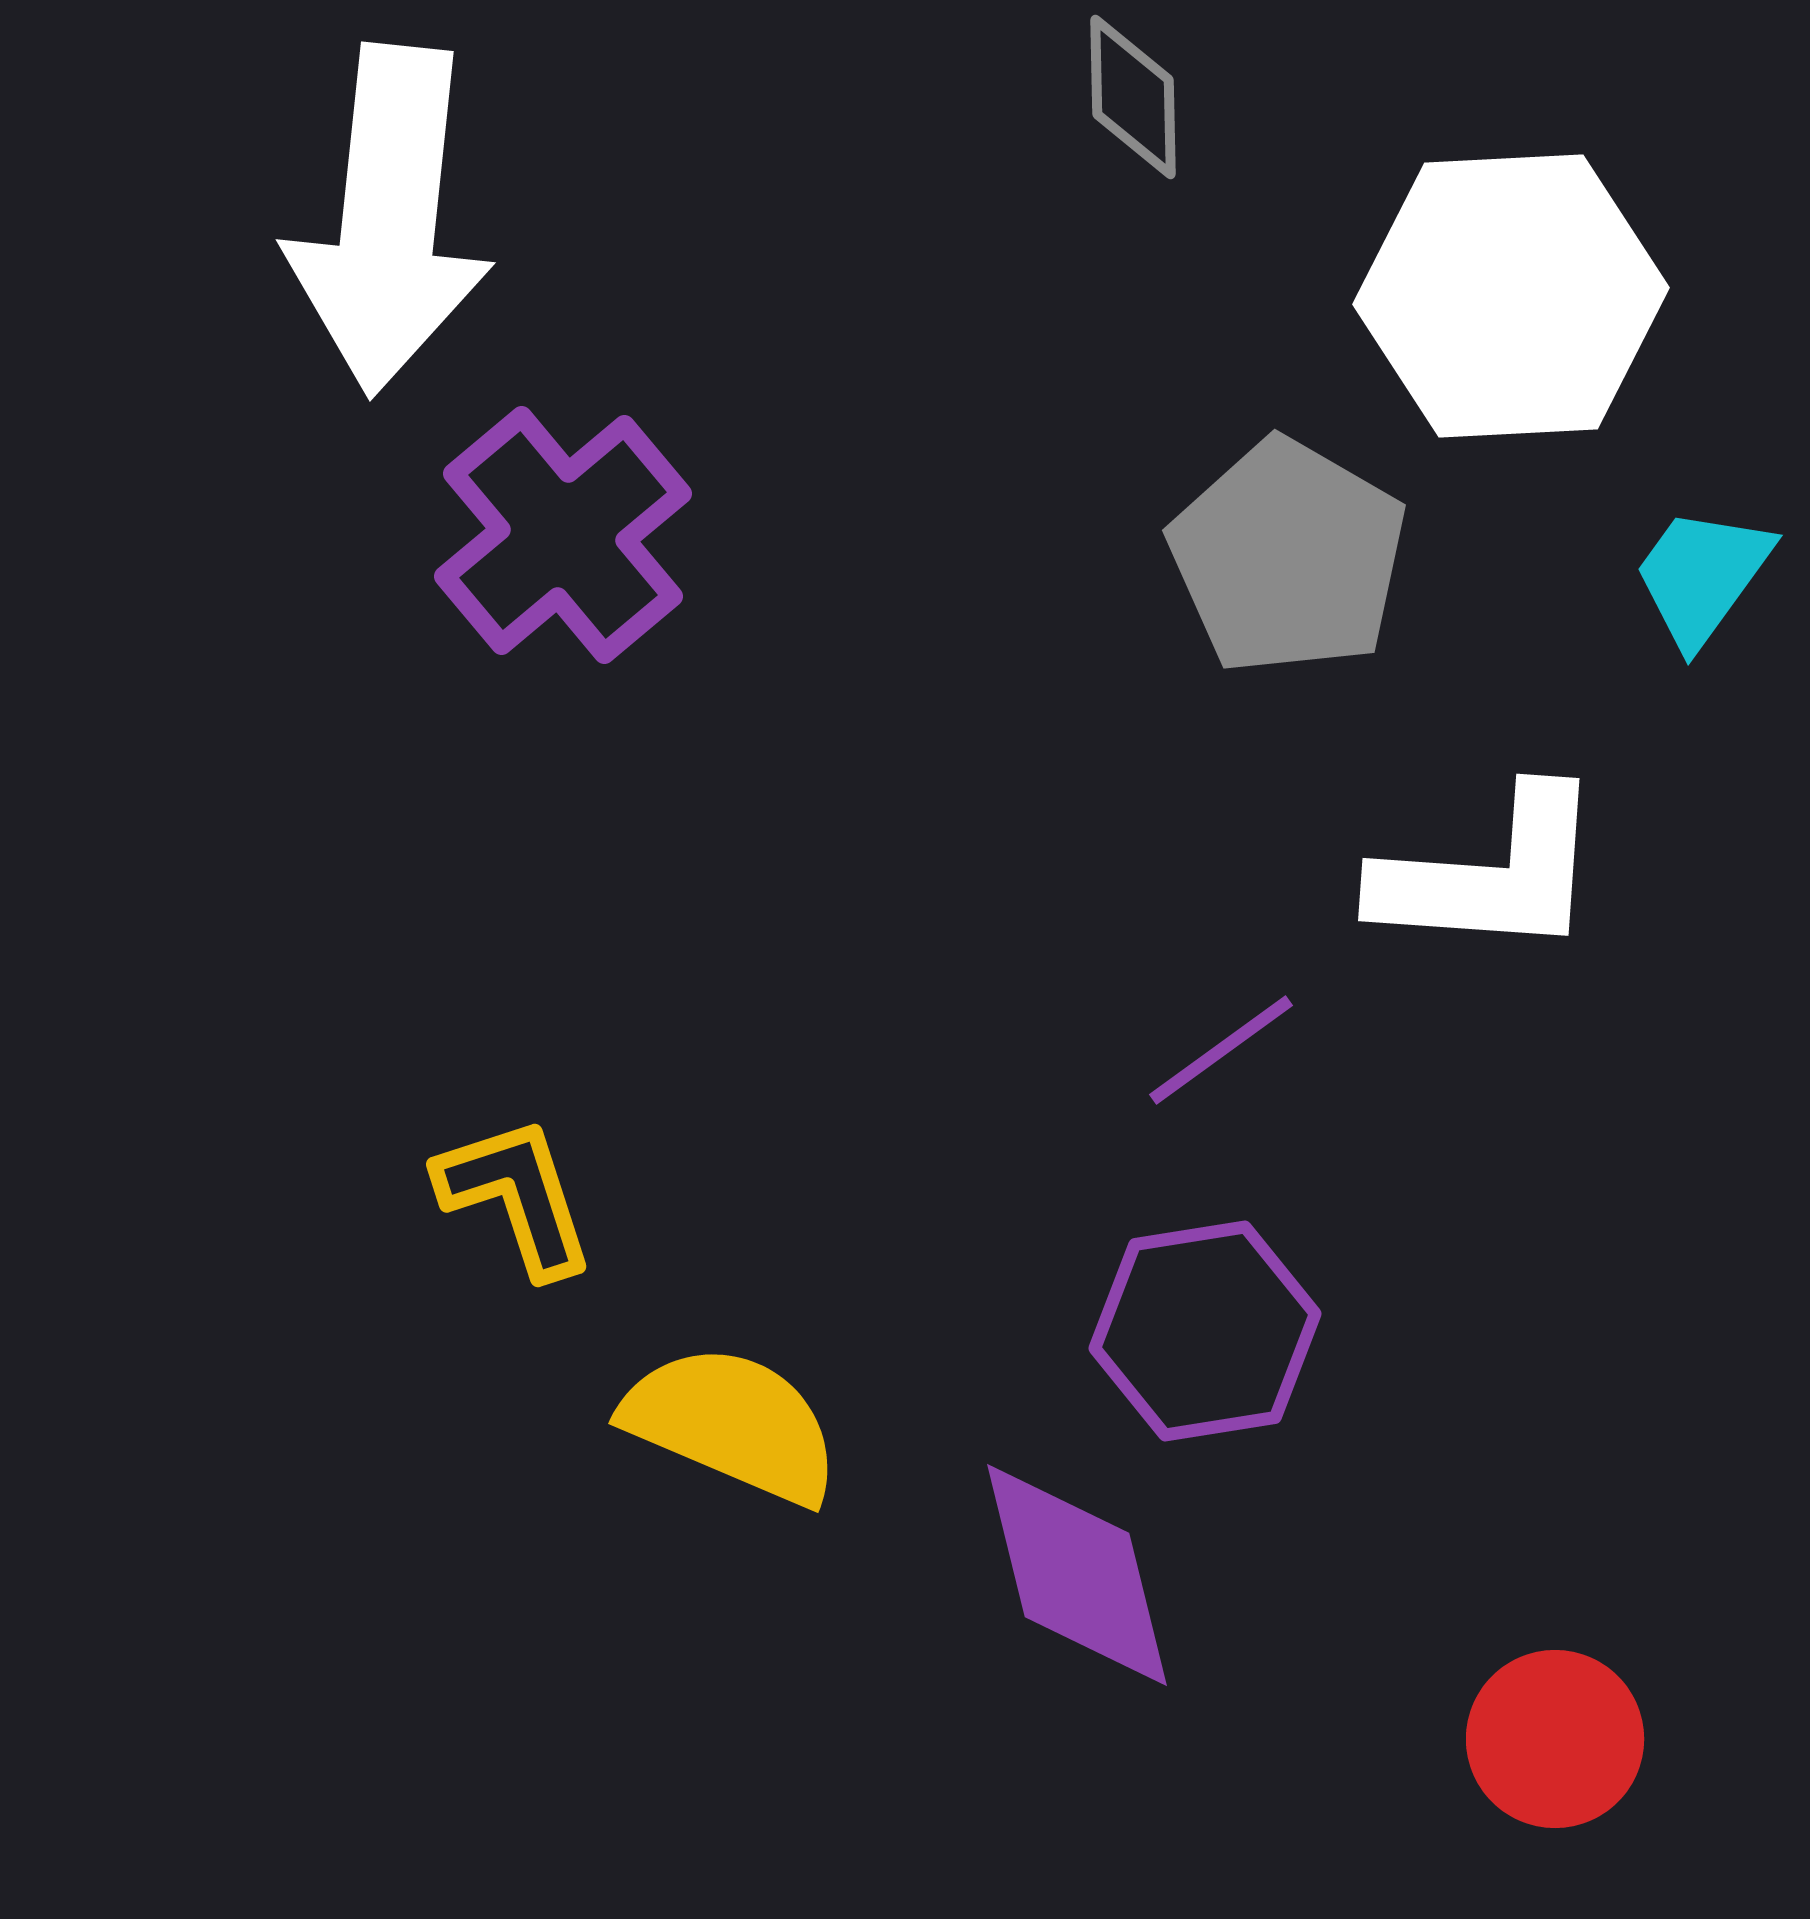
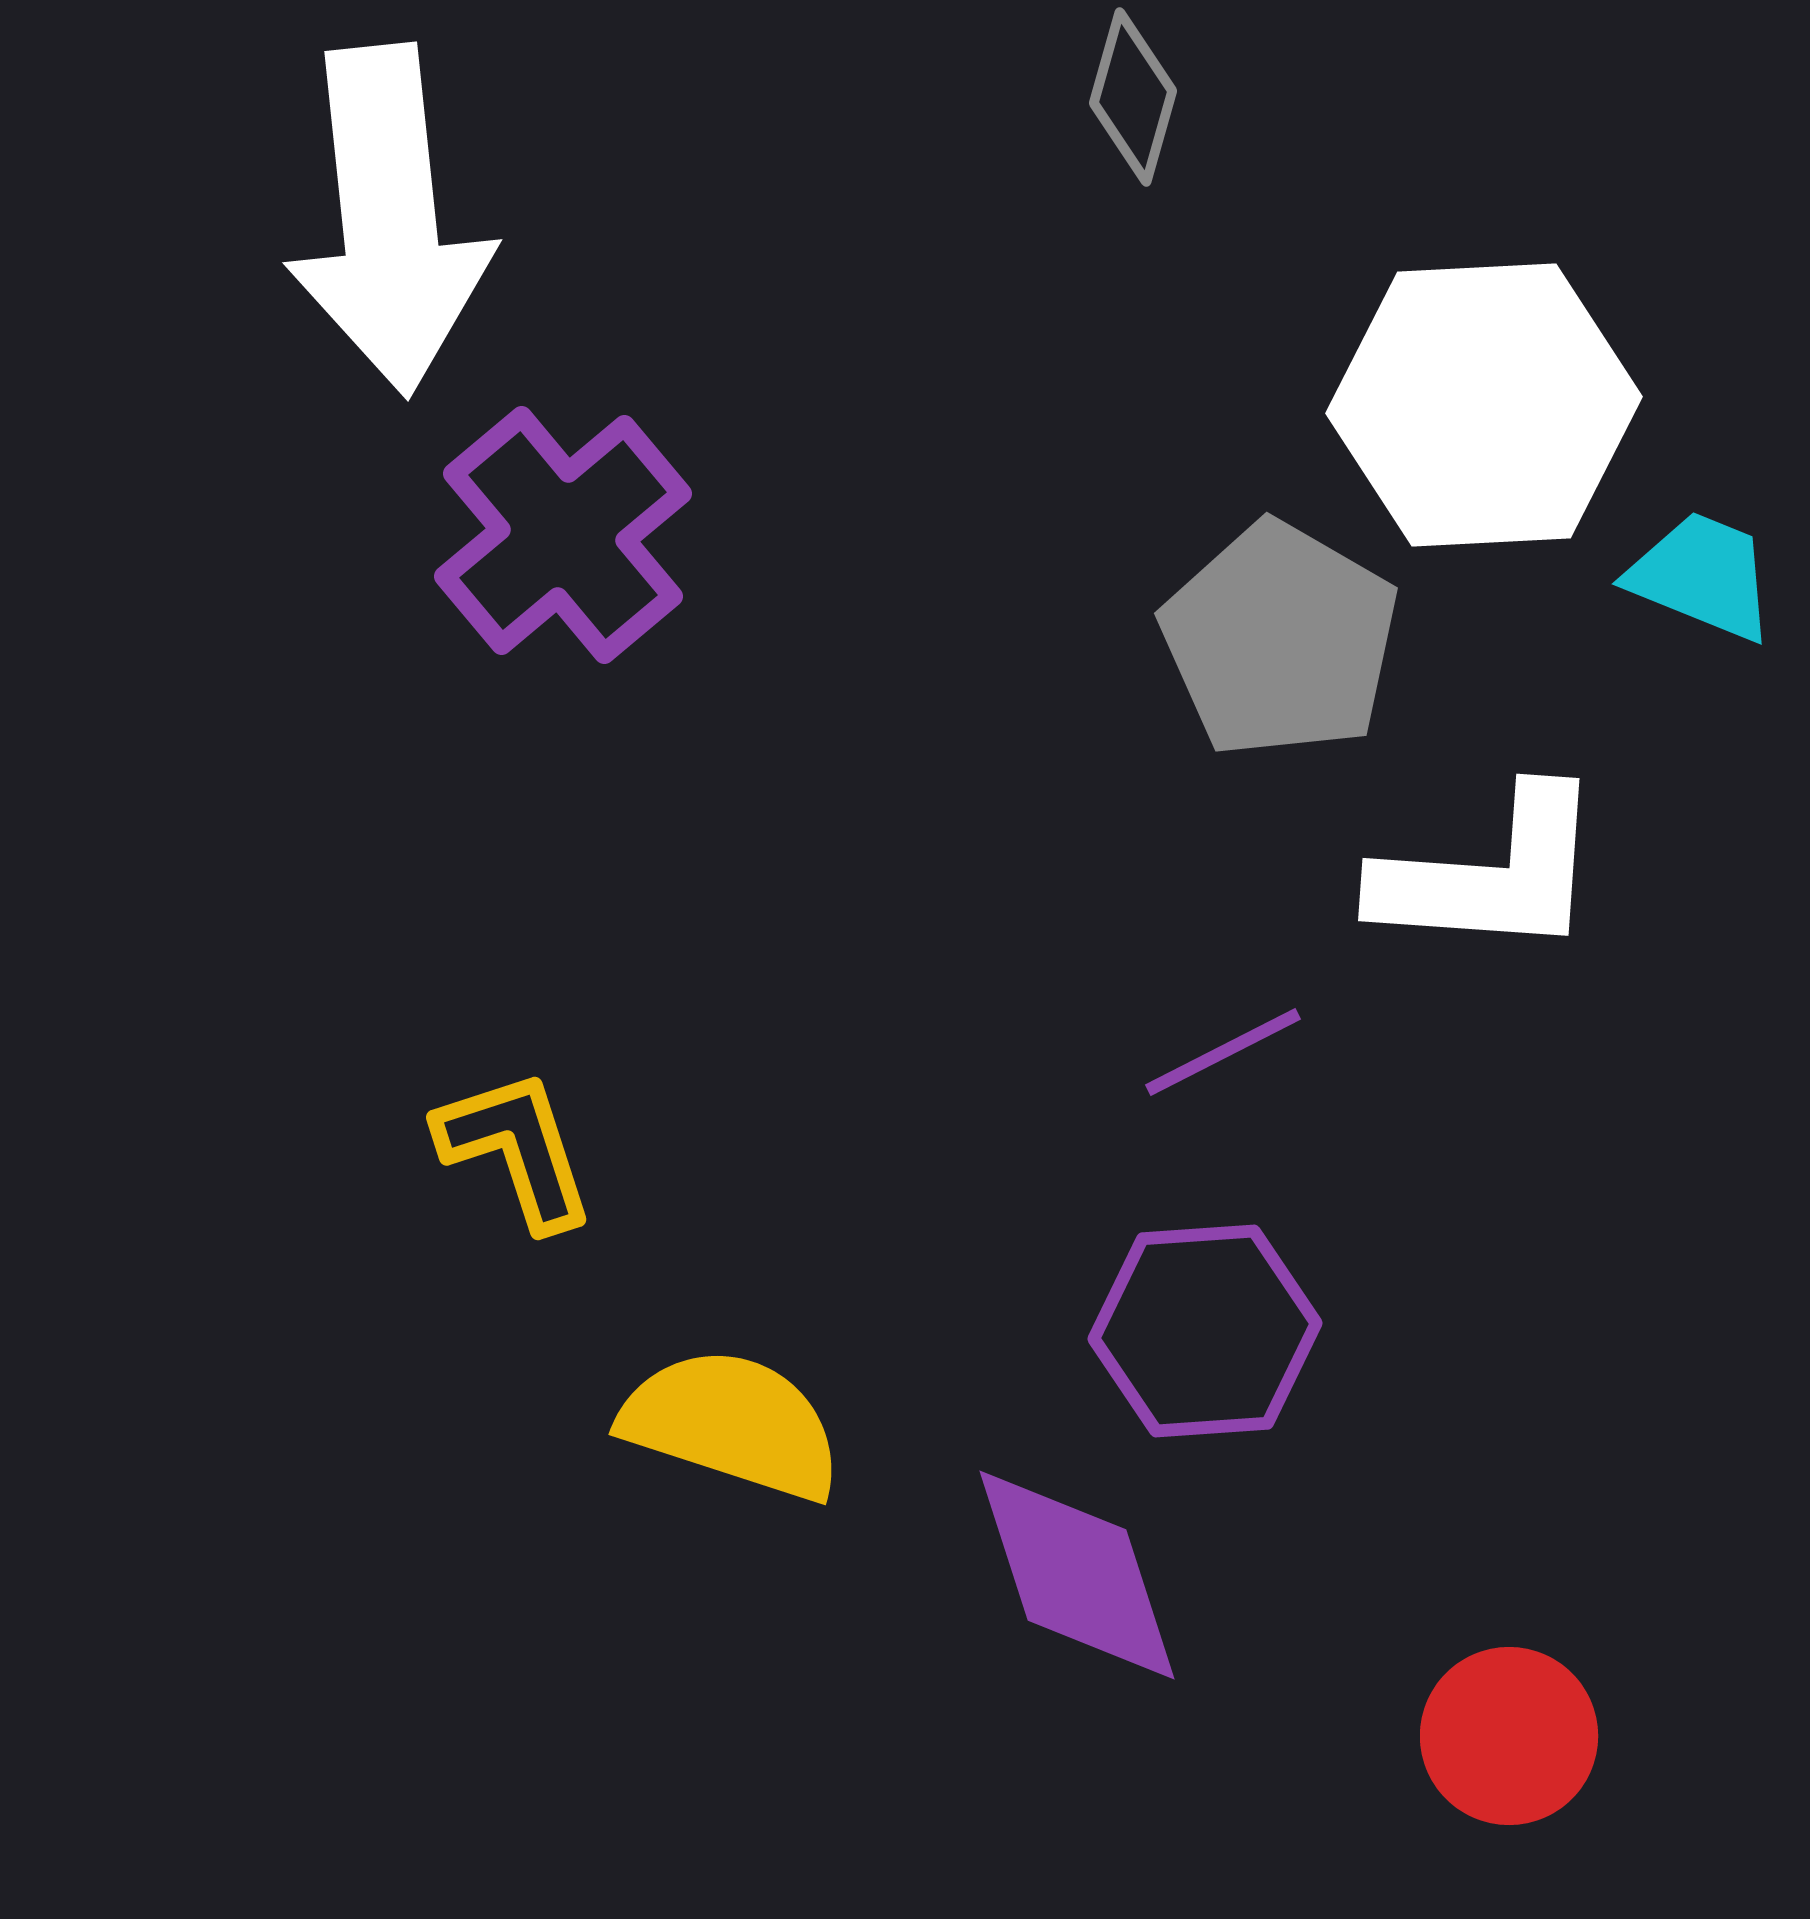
gray diamond: rotated 17 degrees clockwise
white arrow: rotated 12 degrees counterclockwise
white hexagon: moved 27 px left, 109 px down
gray pentagon: moved 8 px left, 83 px down
cyan trapezoid: rotated 76 degrees clockwise
purple line: moved 2 px right, 2 px down; rotated 9 degrees clockwise
yellow L-shape: moved 47 px up
purple hexagon: rotated 5 degrees clockwise
yellow semicircle: rotated 5 degrees counterclockwise
purple diamond: rotated 4 degrees counterclockwise
red circle: moved 46 px left, 3 px up
